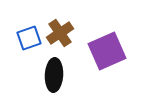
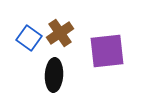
blue square: rotated 35 degrees counterclockwise
purple square: rotated 18 degrees clockwise
